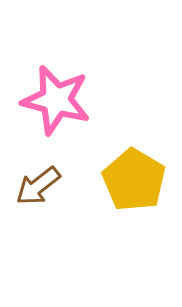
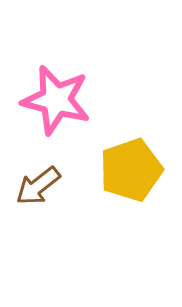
yellow pentagon: moved 3 px left, 10 px up; rotated 22 degrees clockwise
